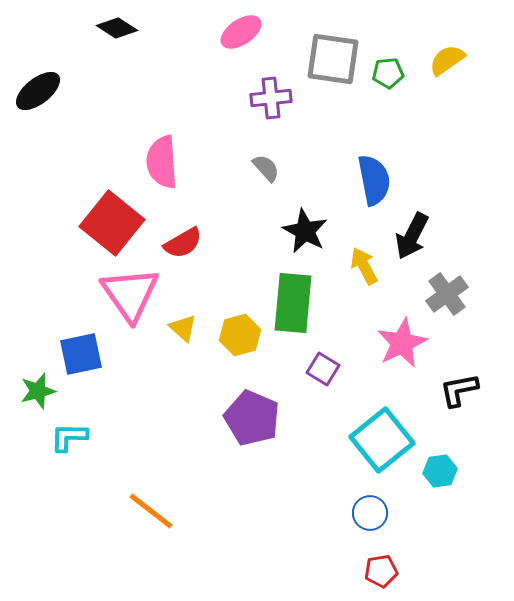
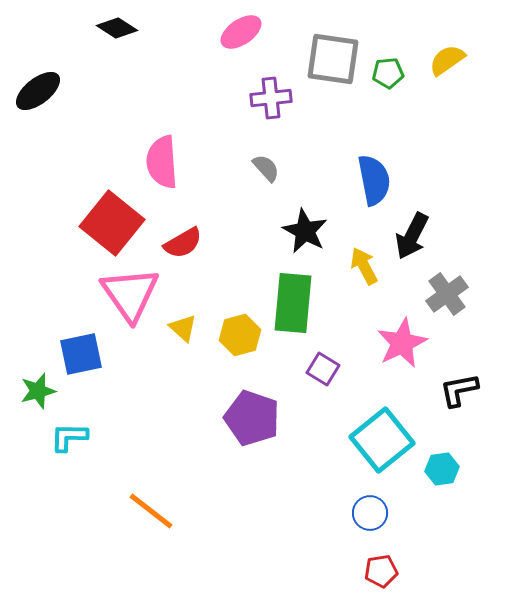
purple pentagon: rotated 4 degrees counterclockwise
cyan hexagon: moved 2 px right, 2 px up
